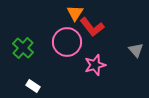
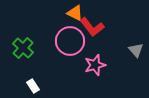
orange triangle: rotated 36 degrees counterclockwise
pink circle: moved 3 px right, 1 px up
white rectangle: rotated 24 degrees clockwise
